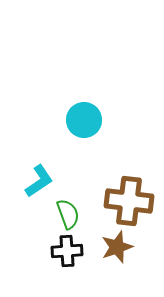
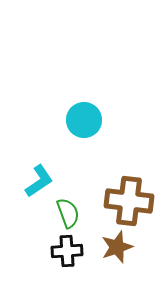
green semicircle: moved 1 px up
